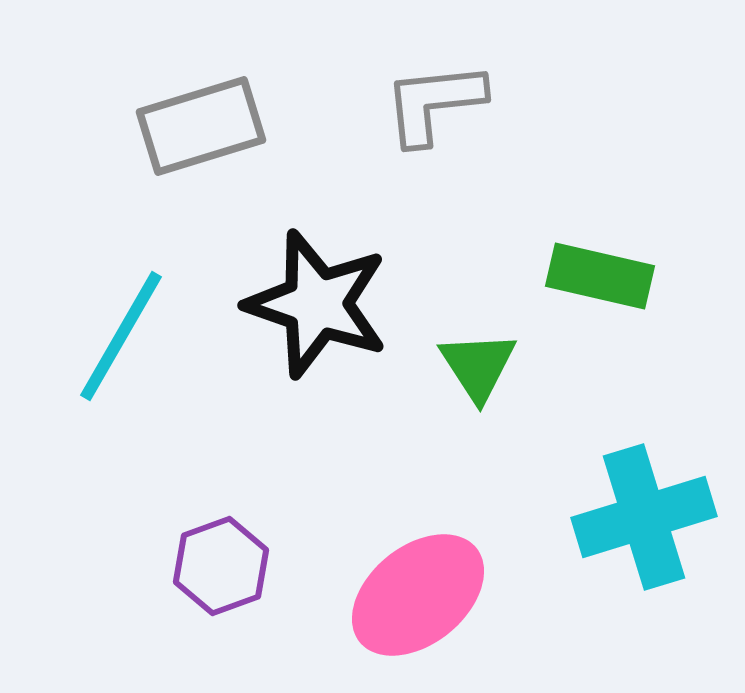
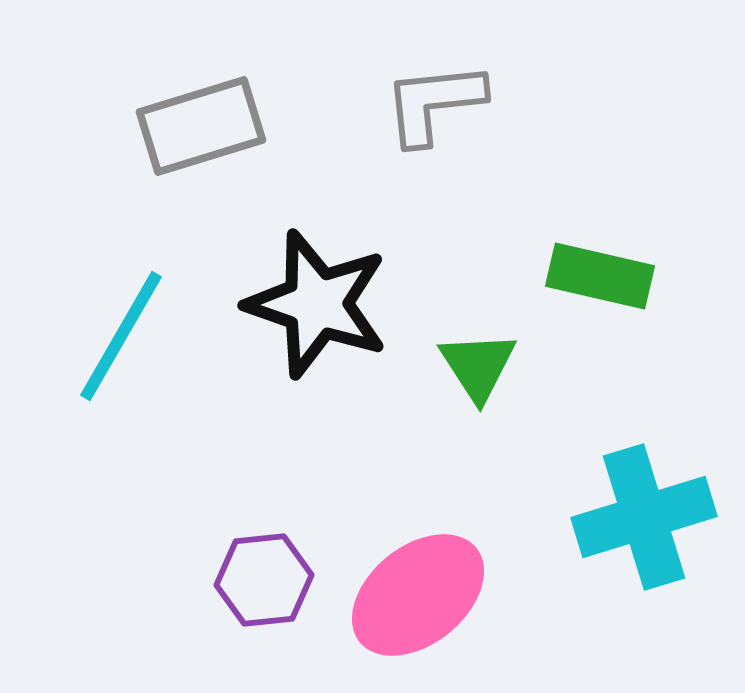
purple hexagon: moved 43 px right, 14 px down; rotated 14 degrees clockwise
